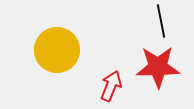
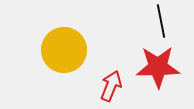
yellow circle: moved 7 px right
